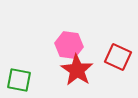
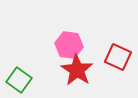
green square: rotated 25 degrees clockwise
